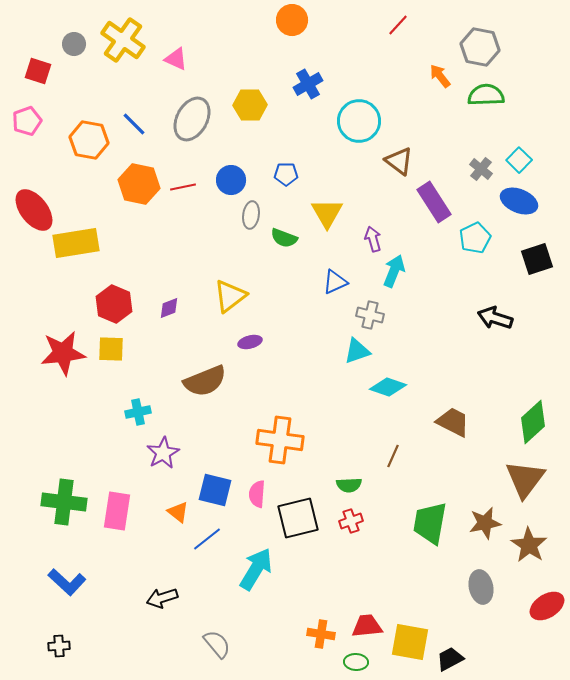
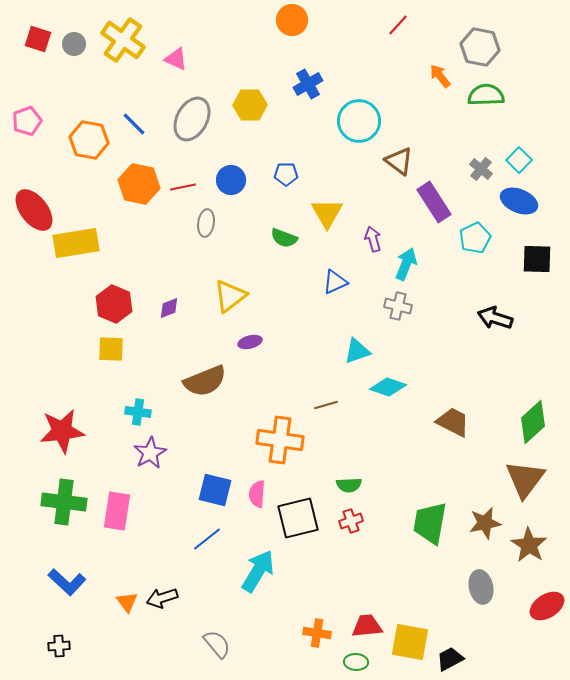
red square at (38, 71): moved 32 px up
gray ellipse at (251, 215): moved 45 px left, 8 px down
black square at (537, 259): rotated 20 degrees clockwise
cyan arrow at (394, 271): moved 12 px right, 7 px up
gray cross at (370, 315): moved 28 px right, 9 px up
red star at (63, 353): moved 1 px left, 78 px down
cyan cross at (138, 412): rotated 20 degrees clockwise
purple star at (163, 453): moved 13 px left
brown line at (393, 456): moved 67 px left, 51 px up; rotated 50 degrees clockwise
orange triangle at (178, 512): moved 51 px left, 90 px down; rotated 15 degrees clockwise
cyan arrow at (256, 569): moved 2 px right, 2 px down
orange cross at (321, 634): moved 4 px left, 1 px up
